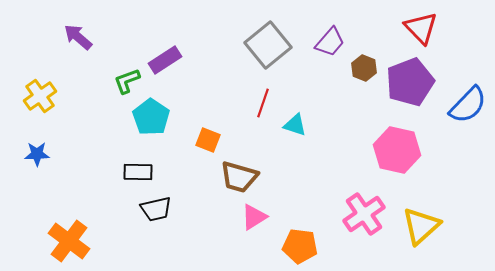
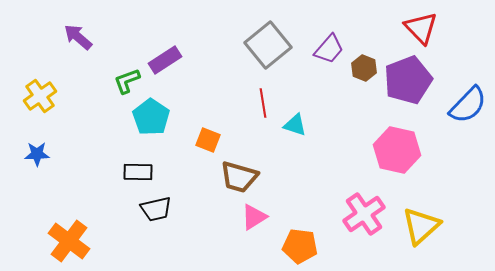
purple trapezoid: moved 1 px left, 7 px down
purple pentagon: moved 2 px left, 2 px up
red line: rotated 28 degrees counterclockwise
